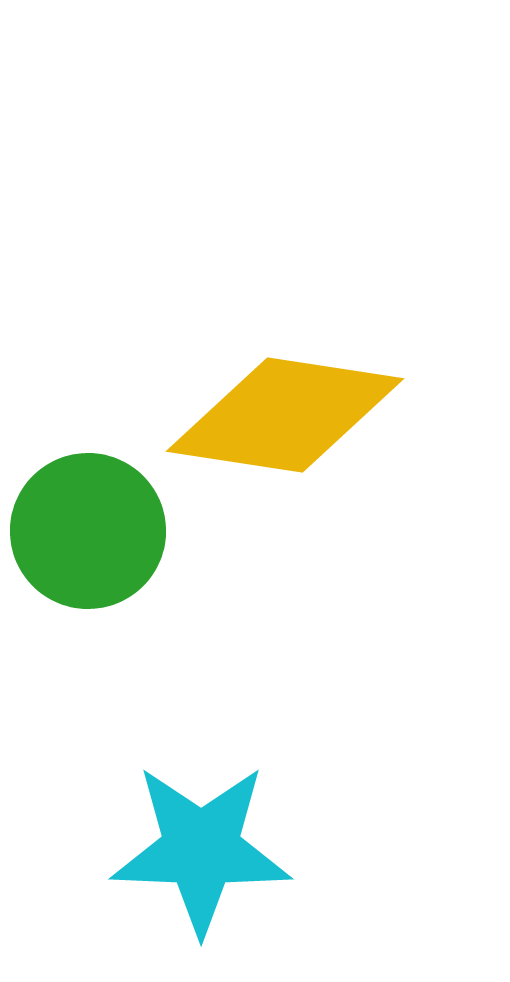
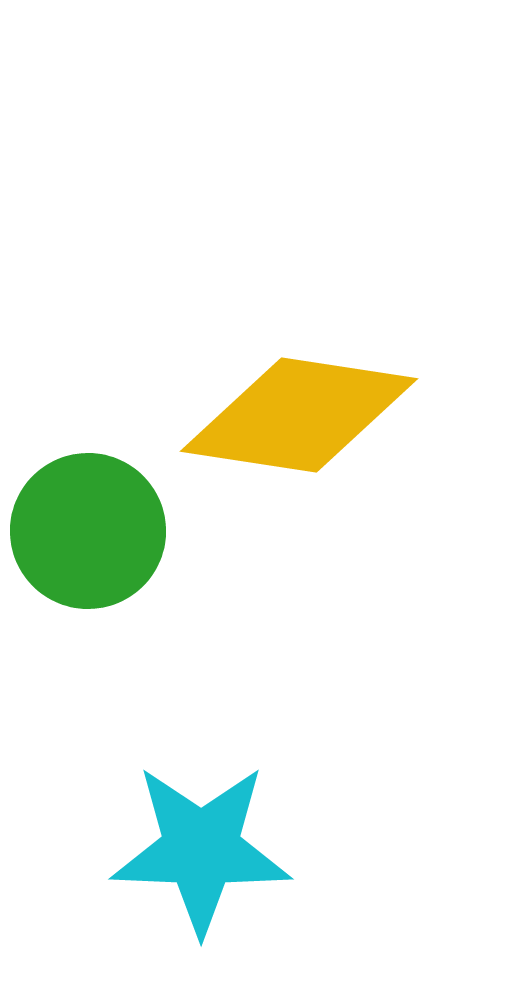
yellow diamond: moved 14 px right
